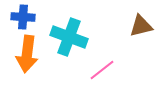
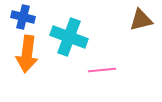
blue cross: rotated 10 degrees clockwise
brown triangle: moved 6 px up
pink line: rotated 32 degrees clockwise
